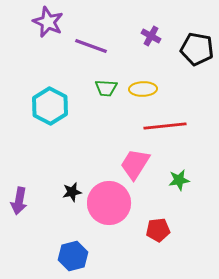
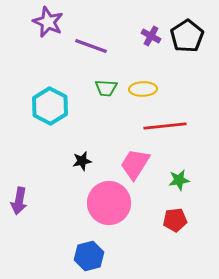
black pentagon: moved 10 px left, 13 px up; rotated 28 degrees clockwise
black star: moved 10 px right, 31 px up
red pentagon: moved 17 px right, 10 px up
blue hexagon: moved 16 px right
